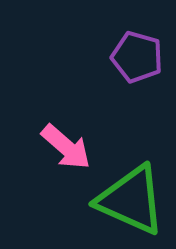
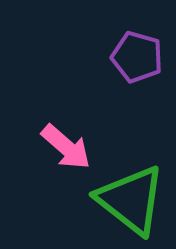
green triangle: rotated 14 degrees clockwise
